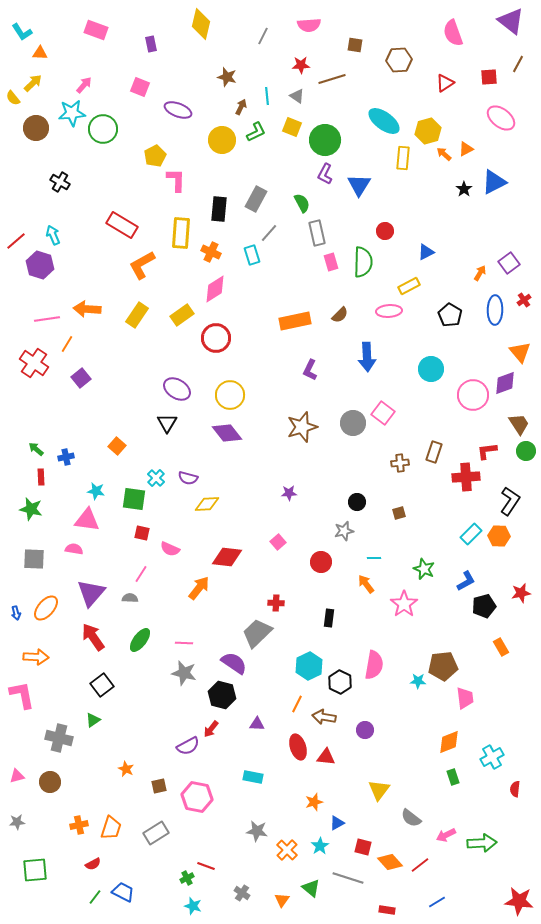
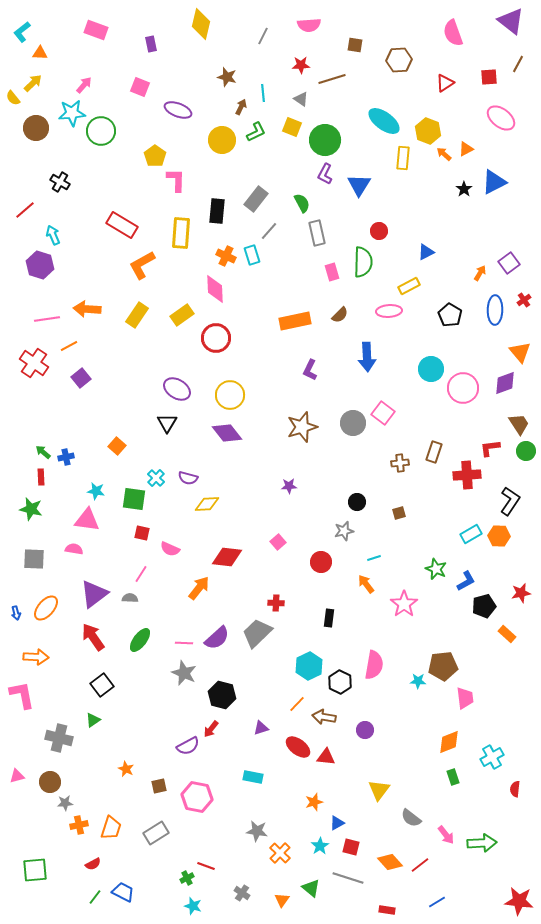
cyan L-shape at (22, 32): rotated 85 degrees clockwise
cyan line at (267, 96): moved 4 px left, 3 px up
gray triangle at (297, 96): moved 4 px right, 3 px down
green circle at (103, 129): moved 2 px left, 2 px down
yellow hexagon at (428, 131): rotated 25 degrees counterclockwise
yellow pentagon at (155, 156): rotated 10 degrees counterclockwise
gray rectangle at (256, 199): rotated 10 degrees clockwise
black rectangle at (219, 209): moved 2 px left, 2 px down
red circle at (385, 231): moved 6 px left
gray line at (269, 233): moved 2 px up
red line at (16, 241): moved 9 px right, 31 px up
orange cross at (211, 252): moved 15 px right, 4 px down
pink rectangle at (331, 262): moved 1 px right, 10 px down
pink diamond at (215, 289): rotated 60 degrees counterclockwise
orange line at (67, 344): moved 2 px right, 2 px down; rotated 30 degrees clockwise
pink circle at (473, 395): moved 10 px left, 7 px up
green arrow at (36, 449): moved 7 px right, 3 px down
red L-shape at (487, 451): moved 3 px right, 3 px up
red cross at (466, 477): moved 1 px right, 2 px up
purple star at (289, 493): moved 7 px up
cyan rectangle at (471, 534): rotated 15 degrees clockwise
cyan line at (374, 558): rotated 16 degrees counterclockwise
green star at (424, 569): moved 12 px right
purple triangle at (91, 593): moved 3 px right, 1 px down; rotated 12 degrees clockwise
orange rectangle at (501, 647): moved 6 px right, 13 px up; rotated 18 degrees counterclockwise
purple semicircle at (234, 663): moved 17 px left, 25 px up; rotated 104 degrees clockwise
gray star at (184, 673): rotated 10 degrees clockwise
orange line at (297, 704): rotated 18 degrees clockwise
purple triangle at (257, 724): moved 4 px right, 4 px down; rotated 21 degrees counterclockwise
red ellipse at (298, 747): rotated 35 degrees counterclockwise
gray star at (17, 822): moved 48 px right, 19 px up
pink arrow at (446, 835): rotated 102 degrees counterclockwise
red square at (363, 847): moved 12 px left
orange cross at (287, 850): moved 7 px left, 3 px down
